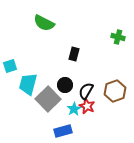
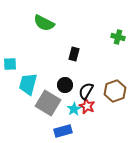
cyan square: moved 2 px up; rotated 16 degrees clockwise
gray square: moved 4 px down; rotated 15 degrees counterclockwise
